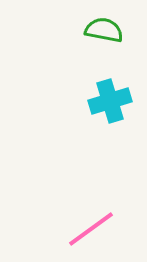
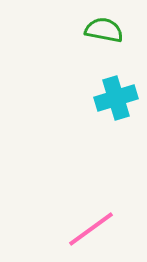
cyan cross: moved 6 px right, 3 px up
